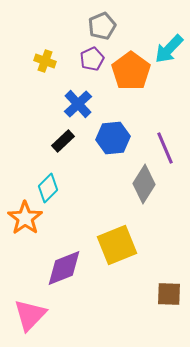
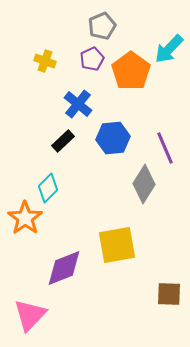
blue cross: rotated 8 degrees counterclockwise
yellow square: rotated 12 degrees clockwise
